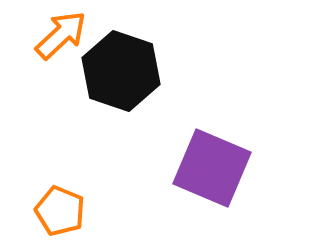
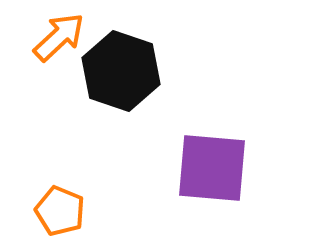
orange arrow: moved 2 px left, 2 px down
purple square: rotated 18 degrees counterclockwise
